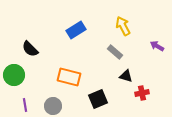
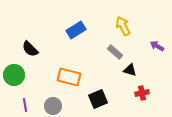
black triangle: moved 4 px right, 6 px up
